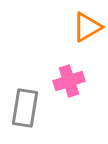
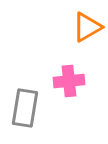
pink cross: rotated 12 degrees clockwise
